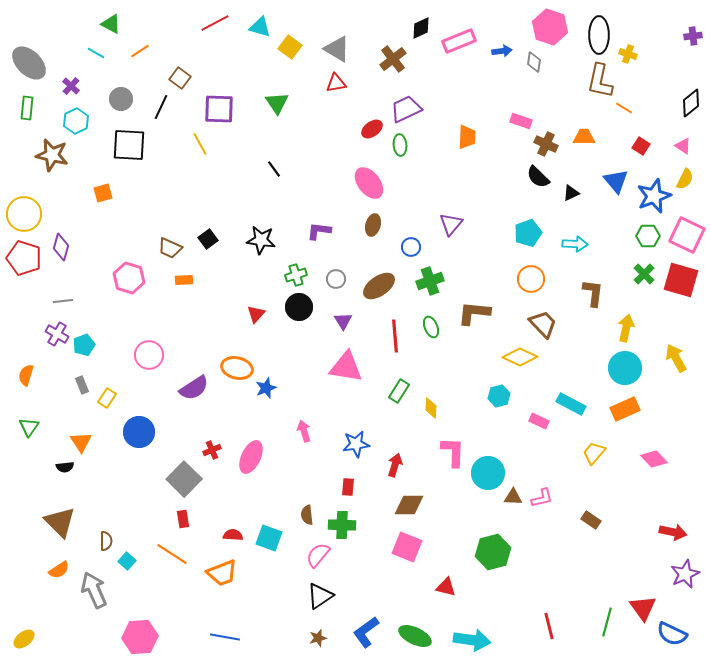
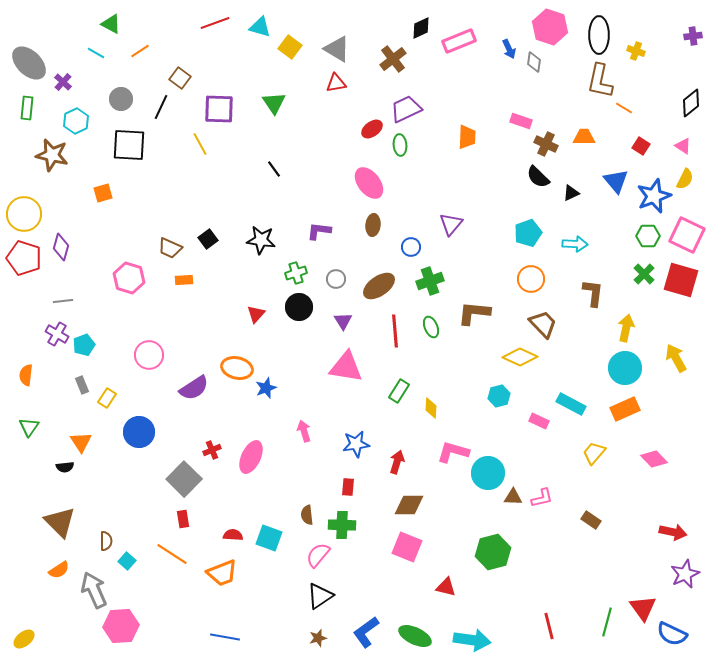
red line at (215, 23): rotated 8 degrees clockwise
blue arrow at (502, 51): moved 7 px right, 2 px up; rotated 72 degrees clockwise
yellow cross at (628, 54): moved 8 px right, 3 px up
purple cross at (71, 86): moved 8 px left, 4 px up
green triangle at (277, 103): moved 3 px left
brown ellipse at (373, 225): rotated 10 degrees counterclockwise
green cross at (296, 275): moved 2 px up
red line at (395, 336): moved 5 px up
orange semicircle at (26, 375): rotated 10 degrees counterclockwise
pink L-shape at (453, 452): rotated 76 degrees counterclockwise
red arrow at (395, 465): moved 2 px right, 3 px up
pink hexagon at (140, 637): moved 19 px left, 11 px up
